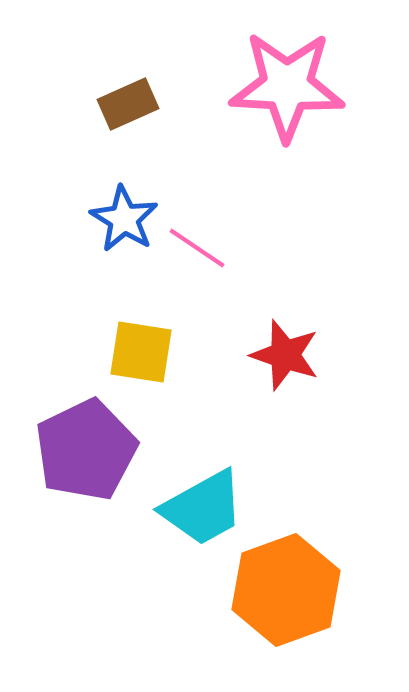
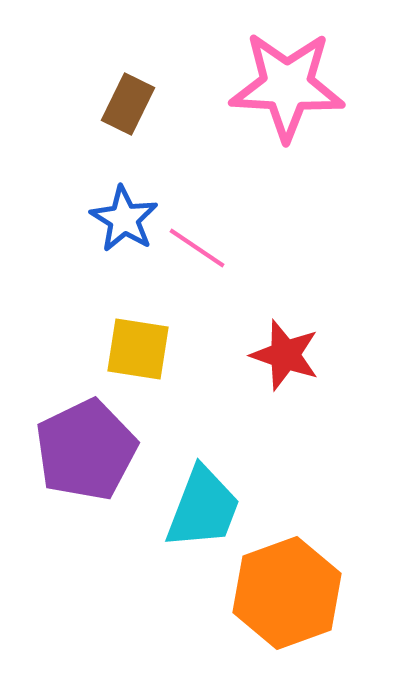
brown rectangle: rotated 40 degrees counterclockwise
yellow square: moved 3 px left, 3 px up
cyan trapezoid: rotated 40 degrees counterclockwise
orange hexagon: moved 1 px right, 3 px down
